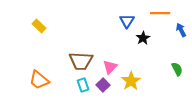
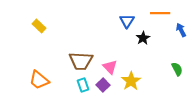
pink triangle: rotated 28 degrees counterclockwise
